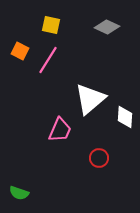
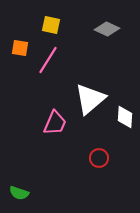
gray diamond: moved 2 px down
orange square: moved 3 px up; rotated 18 degrees counterclockwise
pink trapezoid: moved 5 px left, 7 px up
